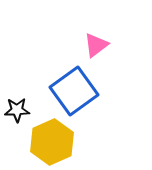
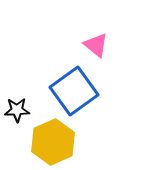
pink triangle: rotated 44 degrees counterclockwise
yellow hexagon: moved 1 px right
